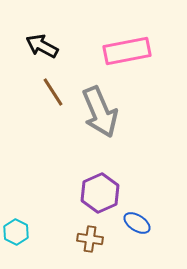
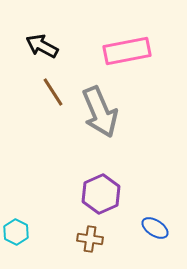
purple hexagon: moved 1 px right, 1 px down
blue ellipse: moved 18 px right, 5 px down
